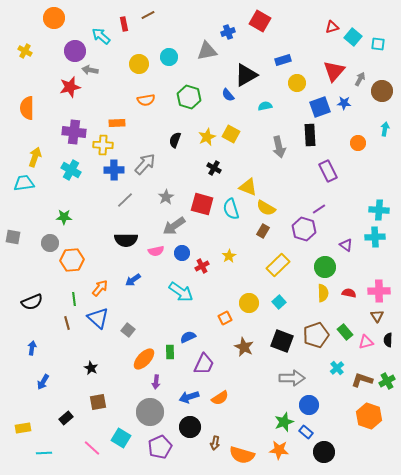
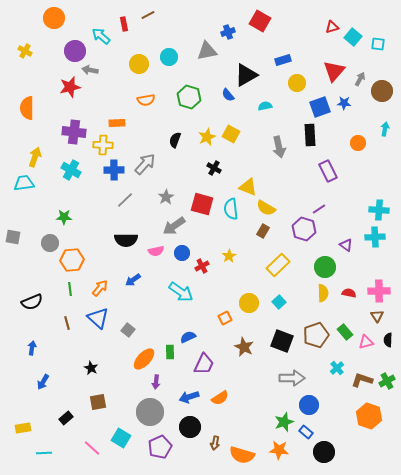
cyan semicircle at (231, 209): rotated 10 degrees clockwise
green line at (74, 299): moved 4 px left, 10 px up
